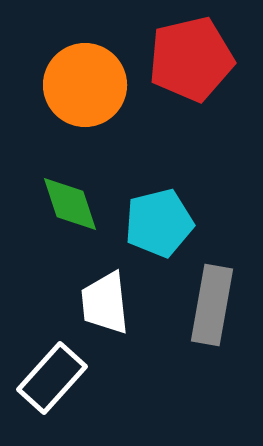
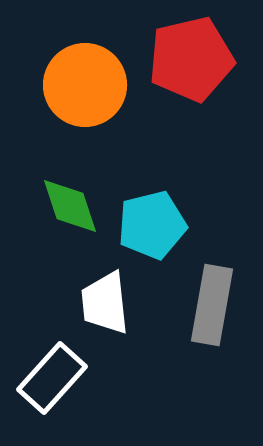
green diamond: moved 2 px down
cyan pentagon: moved 7 px left, 2 px down
